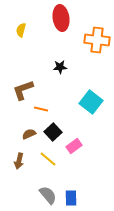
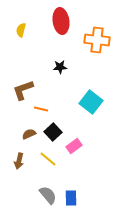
red ellipse: moved 3 px down
